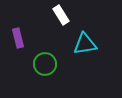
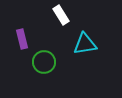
purple rectangle: moved 4 px right, 1 px down
green circle: moved 1 px left, 2 px up
